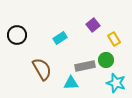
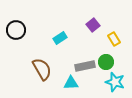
black circle: moved 1 px left, 5 px up
green circle: moved 2 px down
cyan star: moved 1 px left, 1 px up
